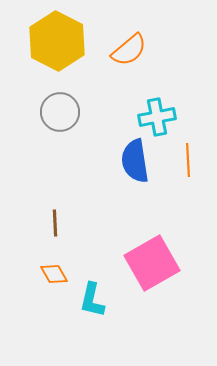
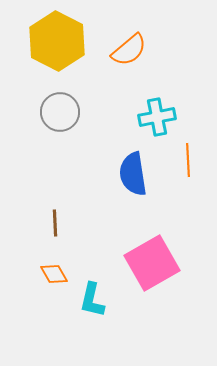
blue semicircle: moved 2 px left, 13 px down
